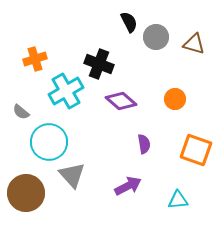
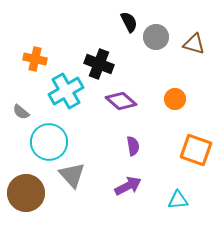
orange cross: rotated 30 degrees clockwise
purple semicircle: moved 11 px left, 2 px down
